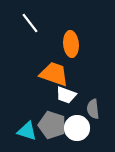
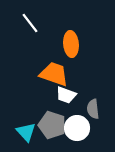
cyan triangle: moved 1 px left, 1 px down; rotated 30 degrees clockwise
